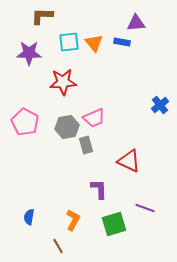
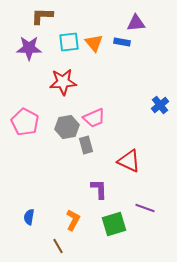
purple star: moved 5 px up
